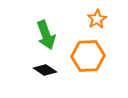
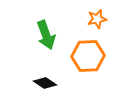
orange star: rotated 18 degrees clockwise
black diamond: moved 13 px down
